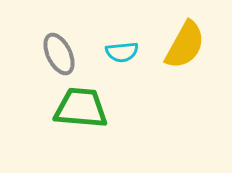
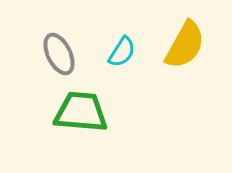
cyan semicircle: rotated 52 degrees counterclockwise
green trapezoid: moved 4 px down
